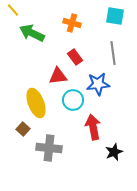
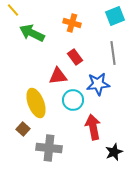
cyan square: rotated 30 degrees counterclockwise
